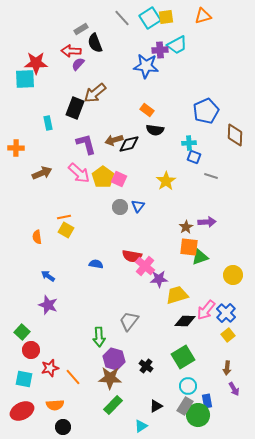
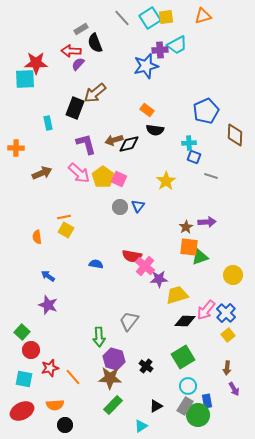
blue star at (146, 66): rotated 20 degrees counterclockwise
black circle at (63, 427): moved 2 px right, 2 px up
